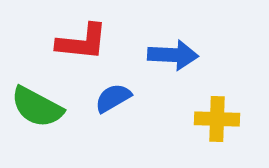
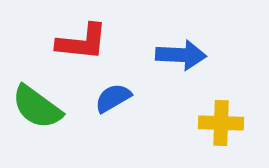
blue arrow: moved 8 px right
green semicircle: rotated 8 degrees clockwise
yellow cross: moved 4 px right, 4 px down
